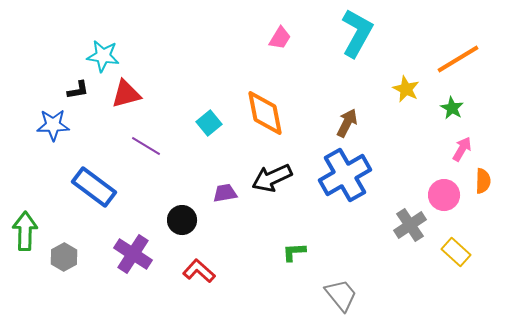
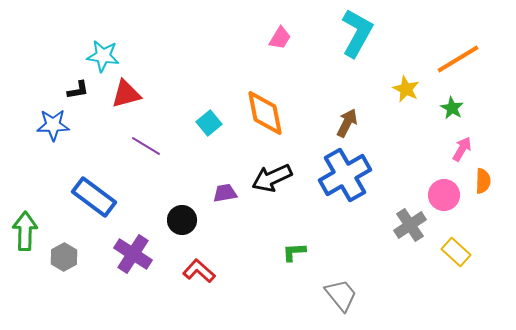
blue rectangle: moved 10 px down
